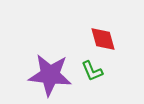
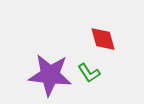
green L-shape: moved 3 px left, 2 px down; rotated 10 degrees counterclockwise
